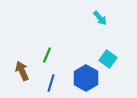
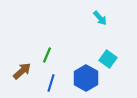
brown arrow: rotated 72 degrees clockwise
